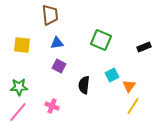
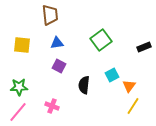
green square: rotated 30 degrees clockwise
